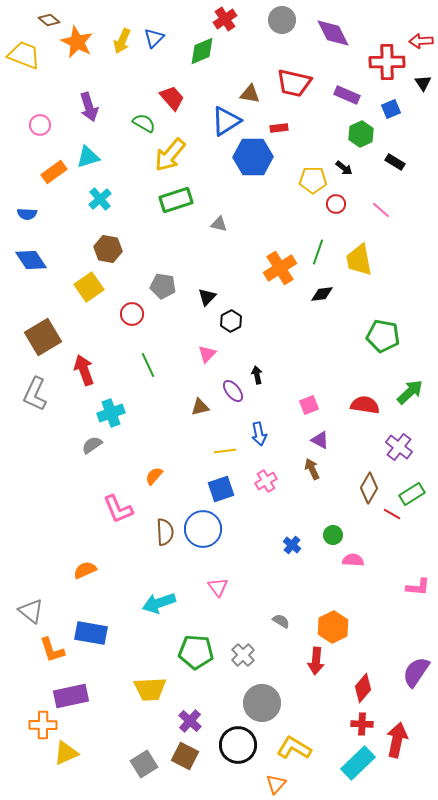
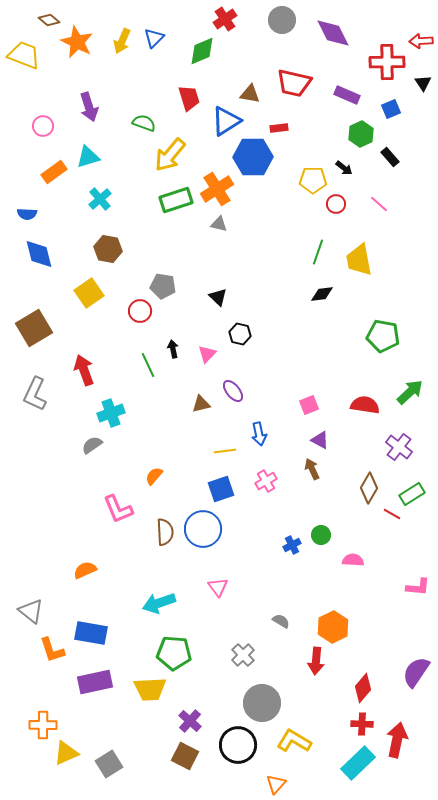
red trapezoid at (172, 98): moved 17 px right; rotated 24 degrees clockwise
green semicircle at (144, 123): rotated 10 degrees counterclockwise
pink circle at (40, 125): moved 3 px right, 1 px down
black rectangle at (395, 162): moved 5 px left, 5 px up; rotated 18 degrees clockwise
pink line at (381, 210): moved 2 px left, 6 px up
blue diamond at (31, 260): moved 8 px right, 6 px up; rotated 20 degrees clockwise
orange cross at (280, 268): moved 63 px left, 79 px up
yellow square at (89, 287): moved 6 px down
black triangle at (207, 297): moved 11 px right; rotated 30 degrees counterclockwise
red circle at (132, 314): moved 8 px right, 3 px up
black hexagon at (231, 321): moved 9 px right, 13 px down; rotated 20 degrees counterclockwise
brown square at (43, 337): moved 9 px left, 9 px up
black arrow at (257, 375): moved 84 px left, 26 px up
brown triangle at (200, 407): moved 1 px right, 3 px up
green circle at (333, 535): moved 12 px left
blue cross at (292, 545): rotated 24 degrees clockwise
green pentagon at (196, 652): moved 22 px left, 1 px down
purple rectangle at (71, 696): moved 24 px right, 14 px up
yellow L-shape at (294, 748): moved 7 px up
gray square at (144, 764): moved 35 px left
